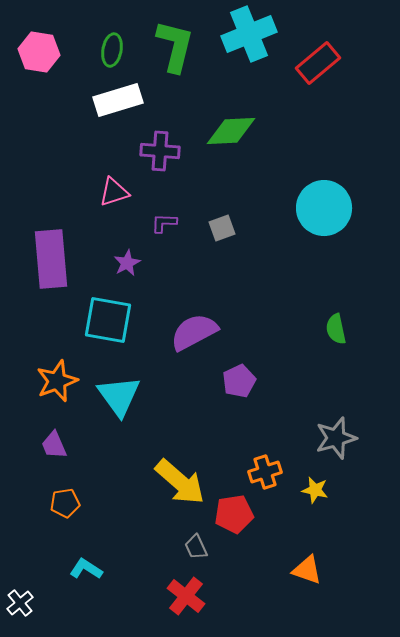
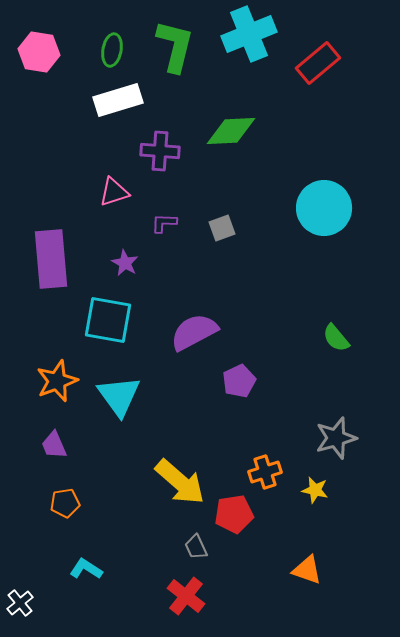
purple star: moved 2 px left; rotated 16 degrees counterclockwise
green semicircle: moved 9 px down; rotated 28 degrees counterclockwise
